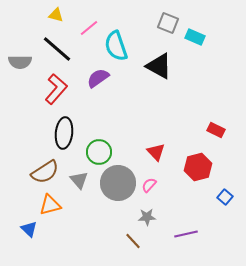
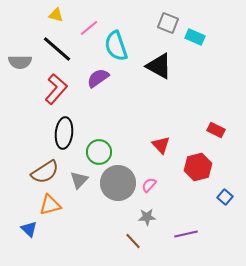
red triangle: moved 5 px right, 7 px up
gray triangle: rotated 24 degrees clockwise
